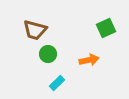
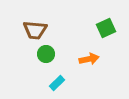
brown trapezoid: rotated 10 degrees counterclockwise
green circle: moved 2 px left
orange arrow: moved 1 px up
